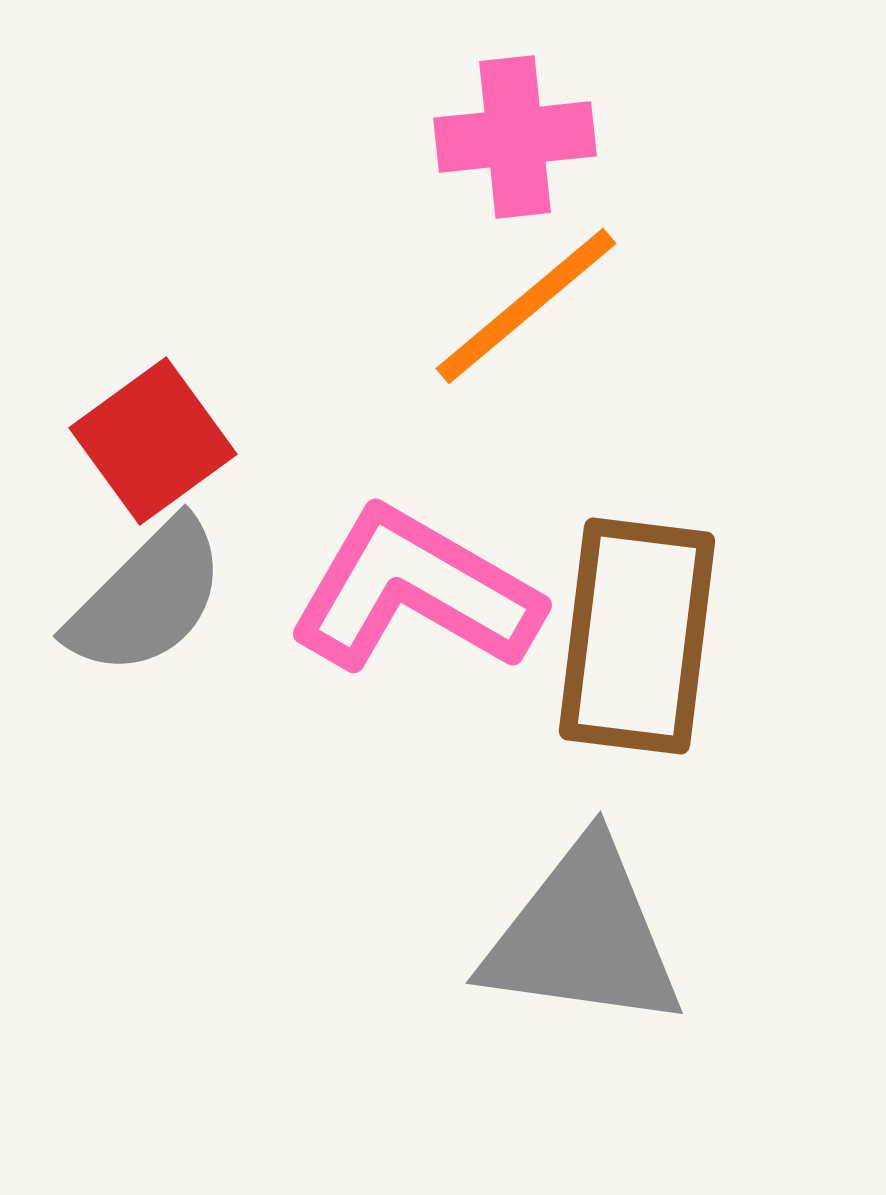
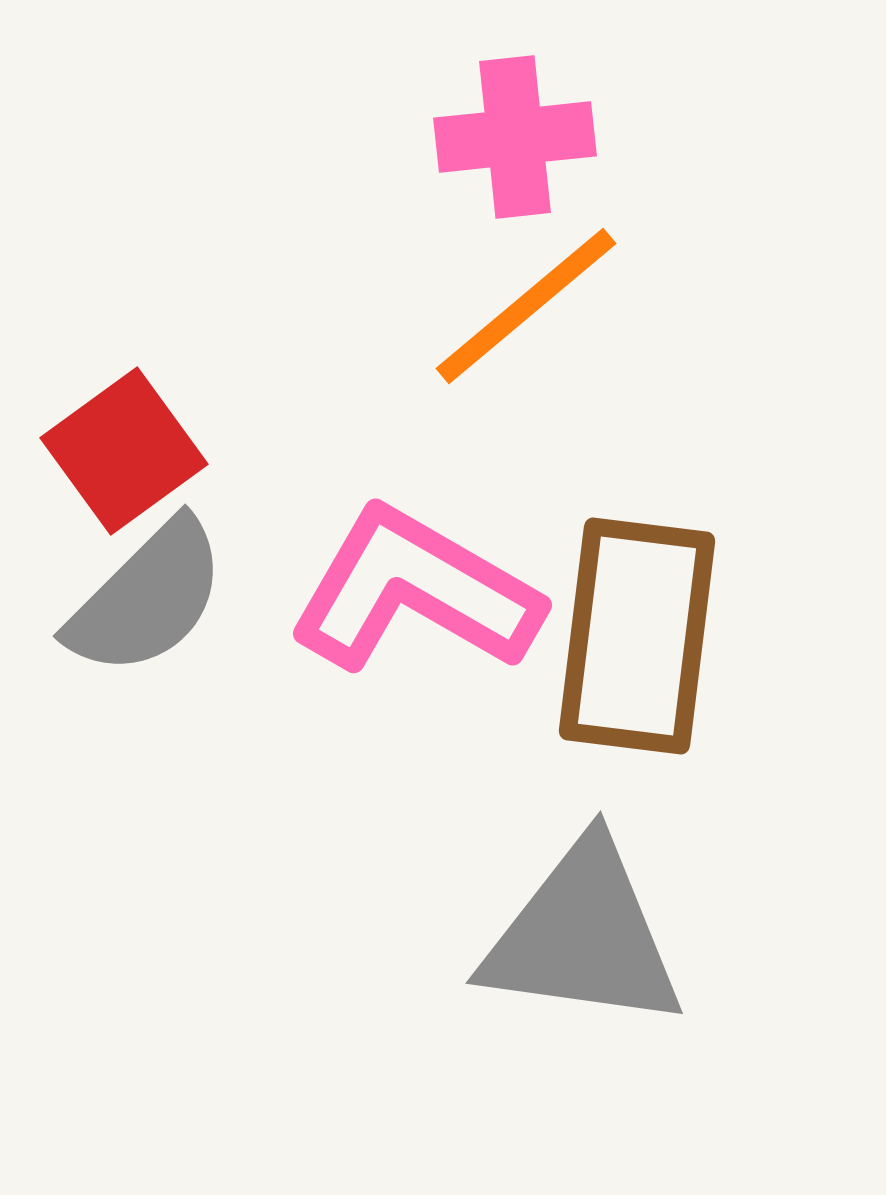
red square: moved 29 px left, 10 px down
